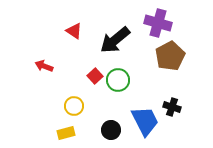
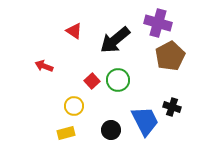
red square: moved 3 px left, 5 px down
